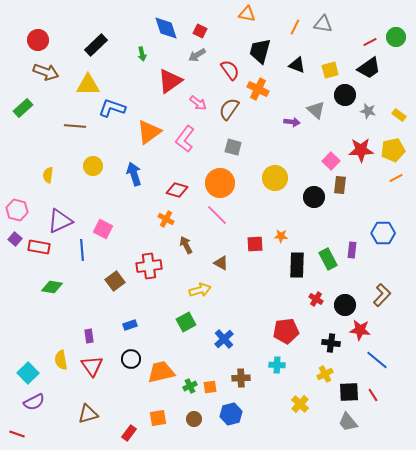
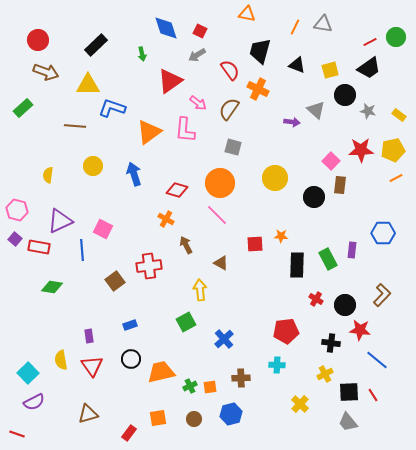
pink L-shape at (185, 139): moved 9 px up; rotated 32 degrees counterclockwise
yellow arrow at (200, 290): rotated 80 degrees counterclockwise
